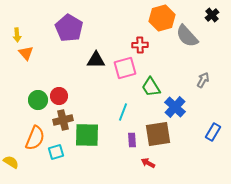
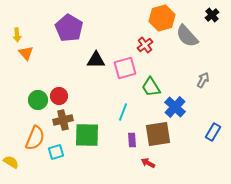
red cross: moved 5 px right; rotated 35 degrees counterclockwise
